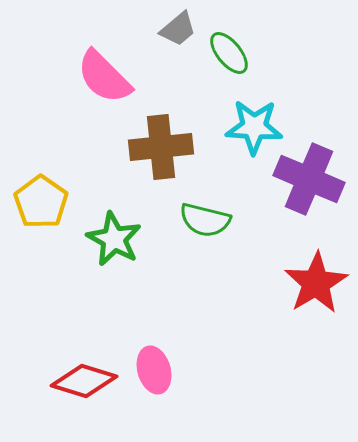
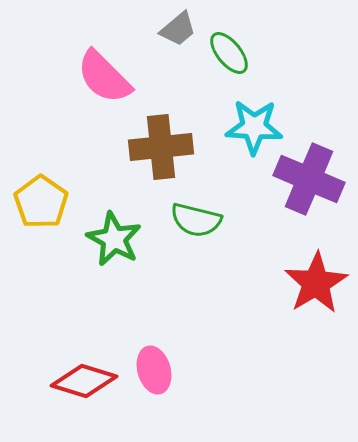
green semicircle: moved 9 px left
